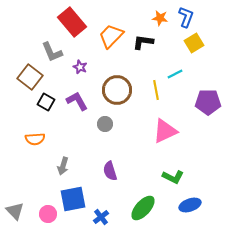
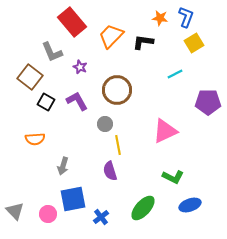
yellow line: moved 38 px left, 55 px down
